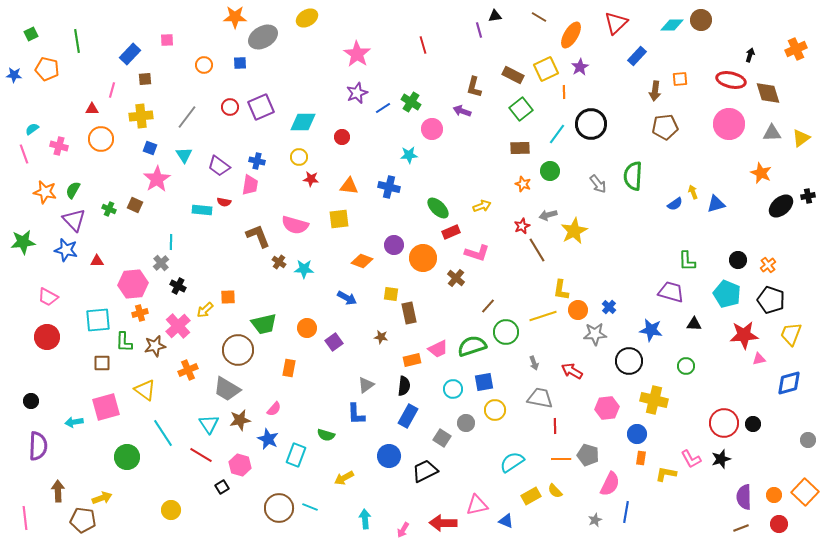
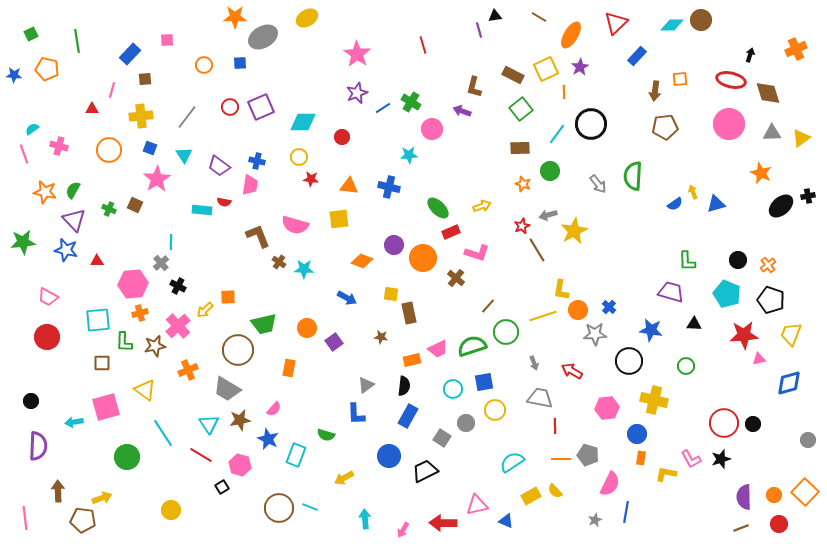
orange circle at (101, 139): moved 8 px right, 11 px down
